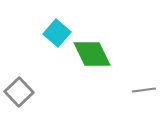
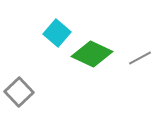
green diamond: rotated 39 degrees counterclockwise
gray line: moved 4 px left, 32 px up; rotated 20 degrees counterclockwise
